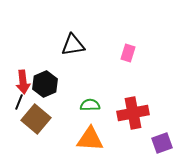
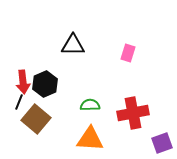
black triangle: rotated 10 degrees clockwise
